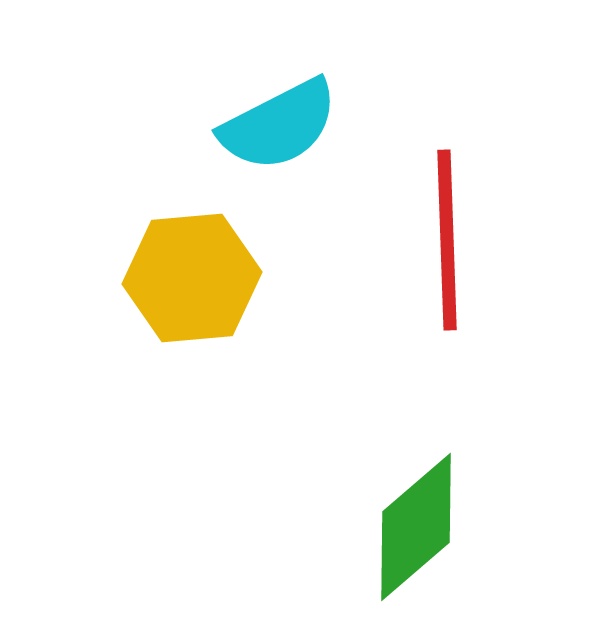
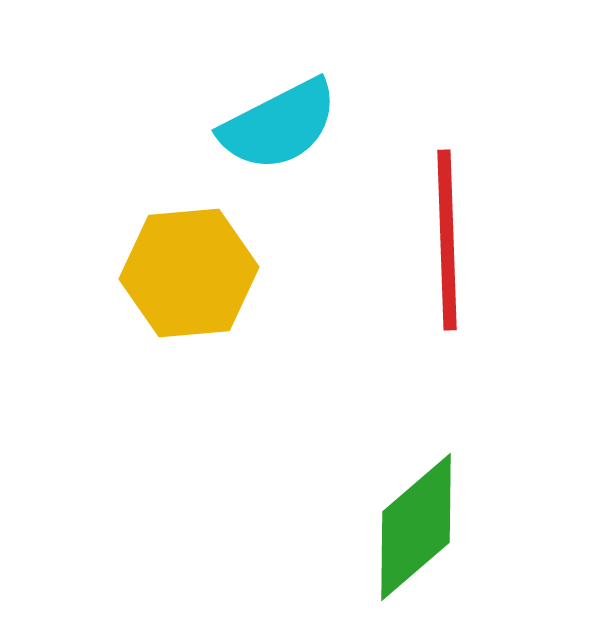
yellow hexagon: moved 3 px left, 5 px up
